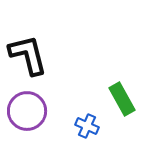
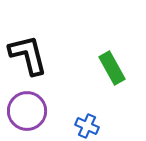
green rectangle: moved 10 px left, 31 px up
